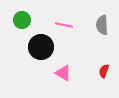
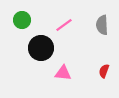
pink line: rotated 48 degrees counterclockwise
black circle: moved 1 px down
pink triangle: rotated 24 degrees counterclockwise
